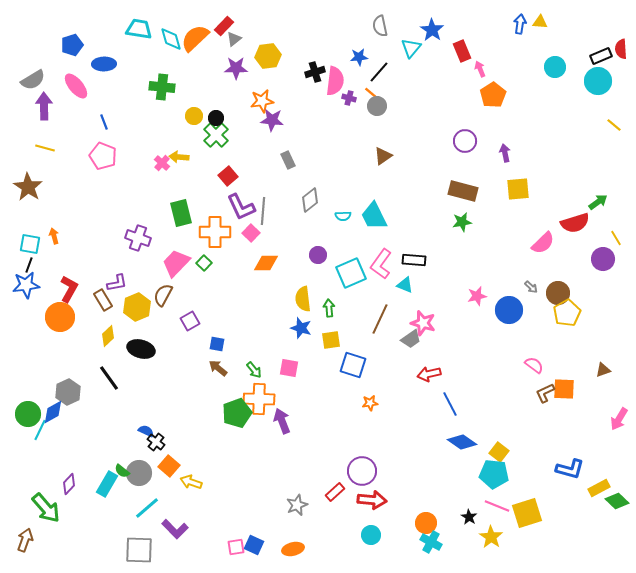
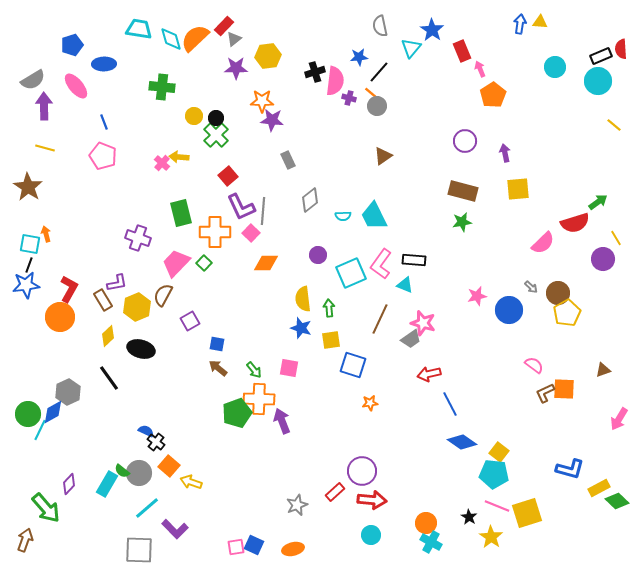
orange star at (262, 101): rotated 10 degrees clockwise
orange arrow at (54, 236): moved 8 px left, 2 px up
